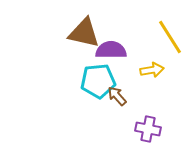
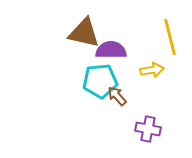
yellow line: rotated 18 degrees clockwise
cyan pentagon: moved 2 px right
